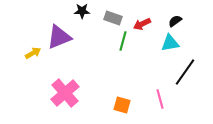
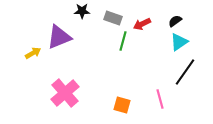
cyan triangle: moved 9 px right, 1 px up; rotated 24 degrees counterclockwise
